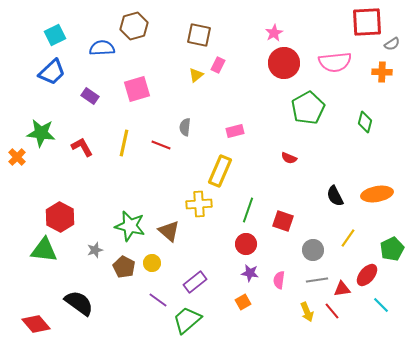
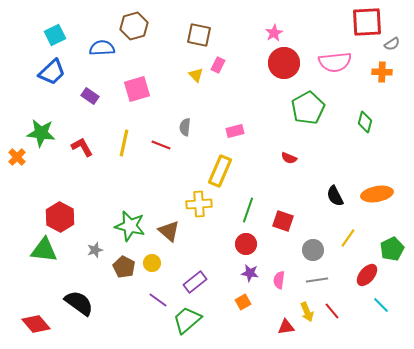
yellow triangle at (196, 75): rotated 35 degrees counterclockwise
red triangle at (342, 289): moved 56 px left, 38 px down
